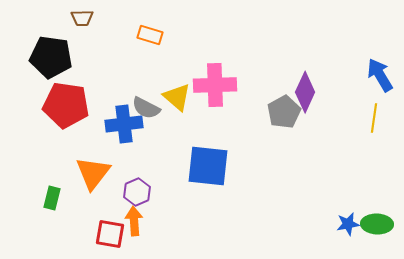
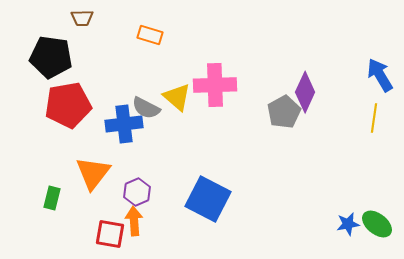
red pentagon: moved 2 px right; rotated 18 degrees counterclockwise
blue square: moved 33 px down; rotated 21 degrees clockwise
green ellipse: rotated 36 degrees clockwise
